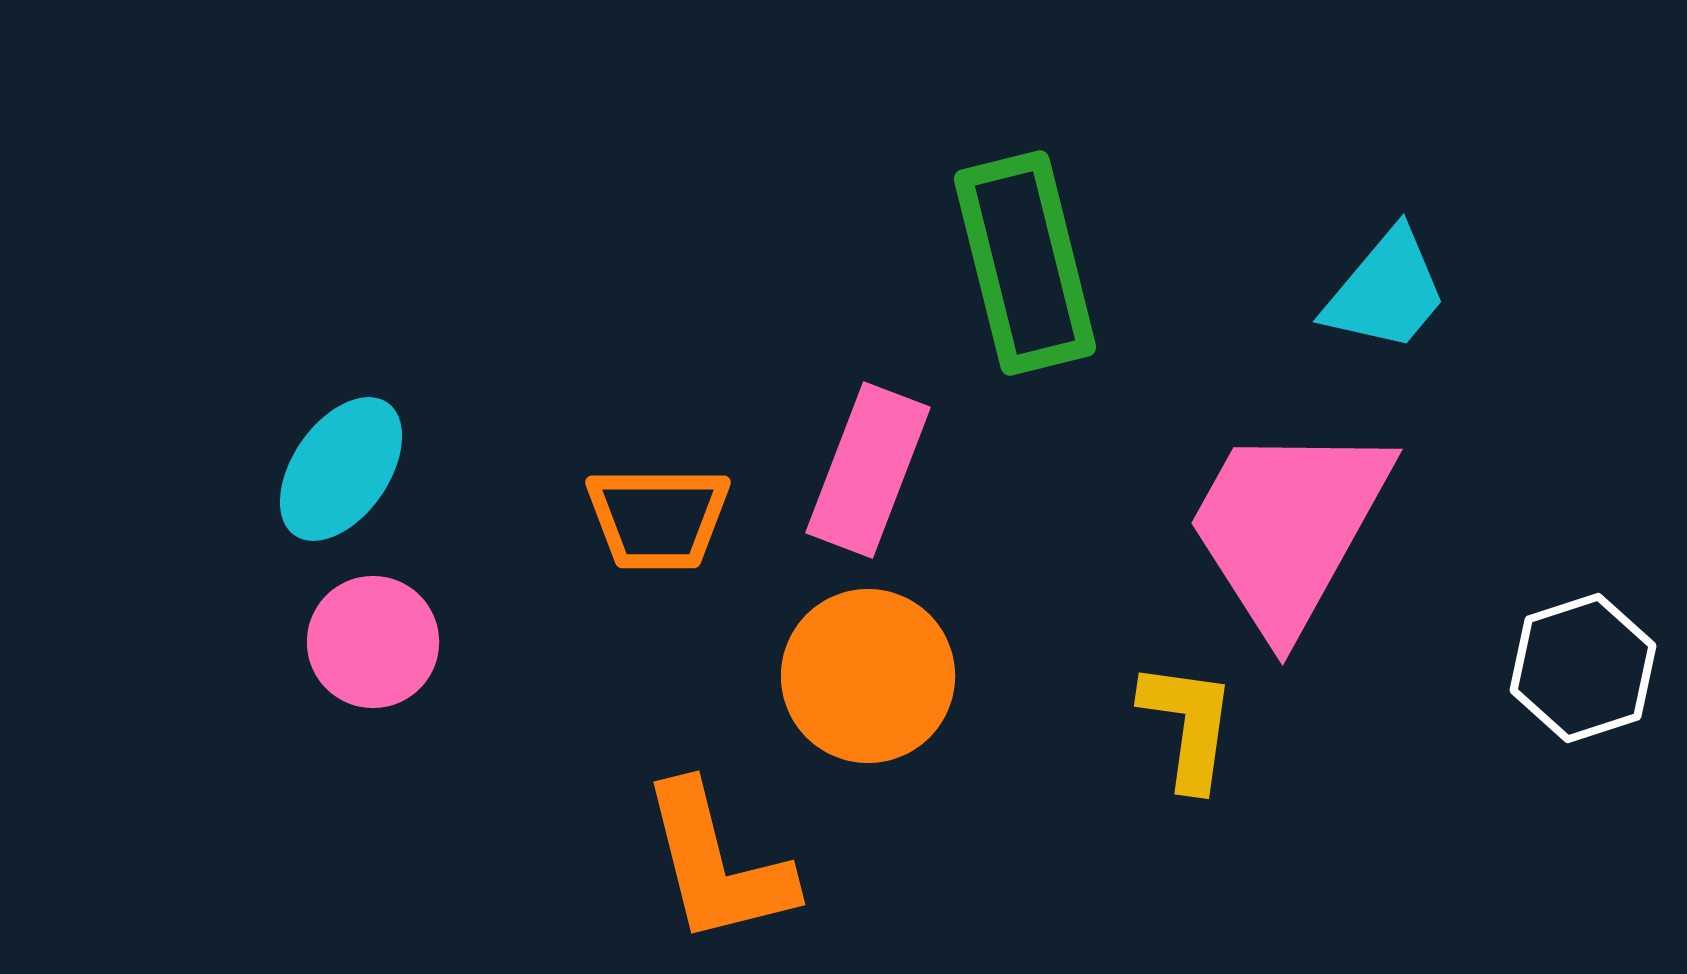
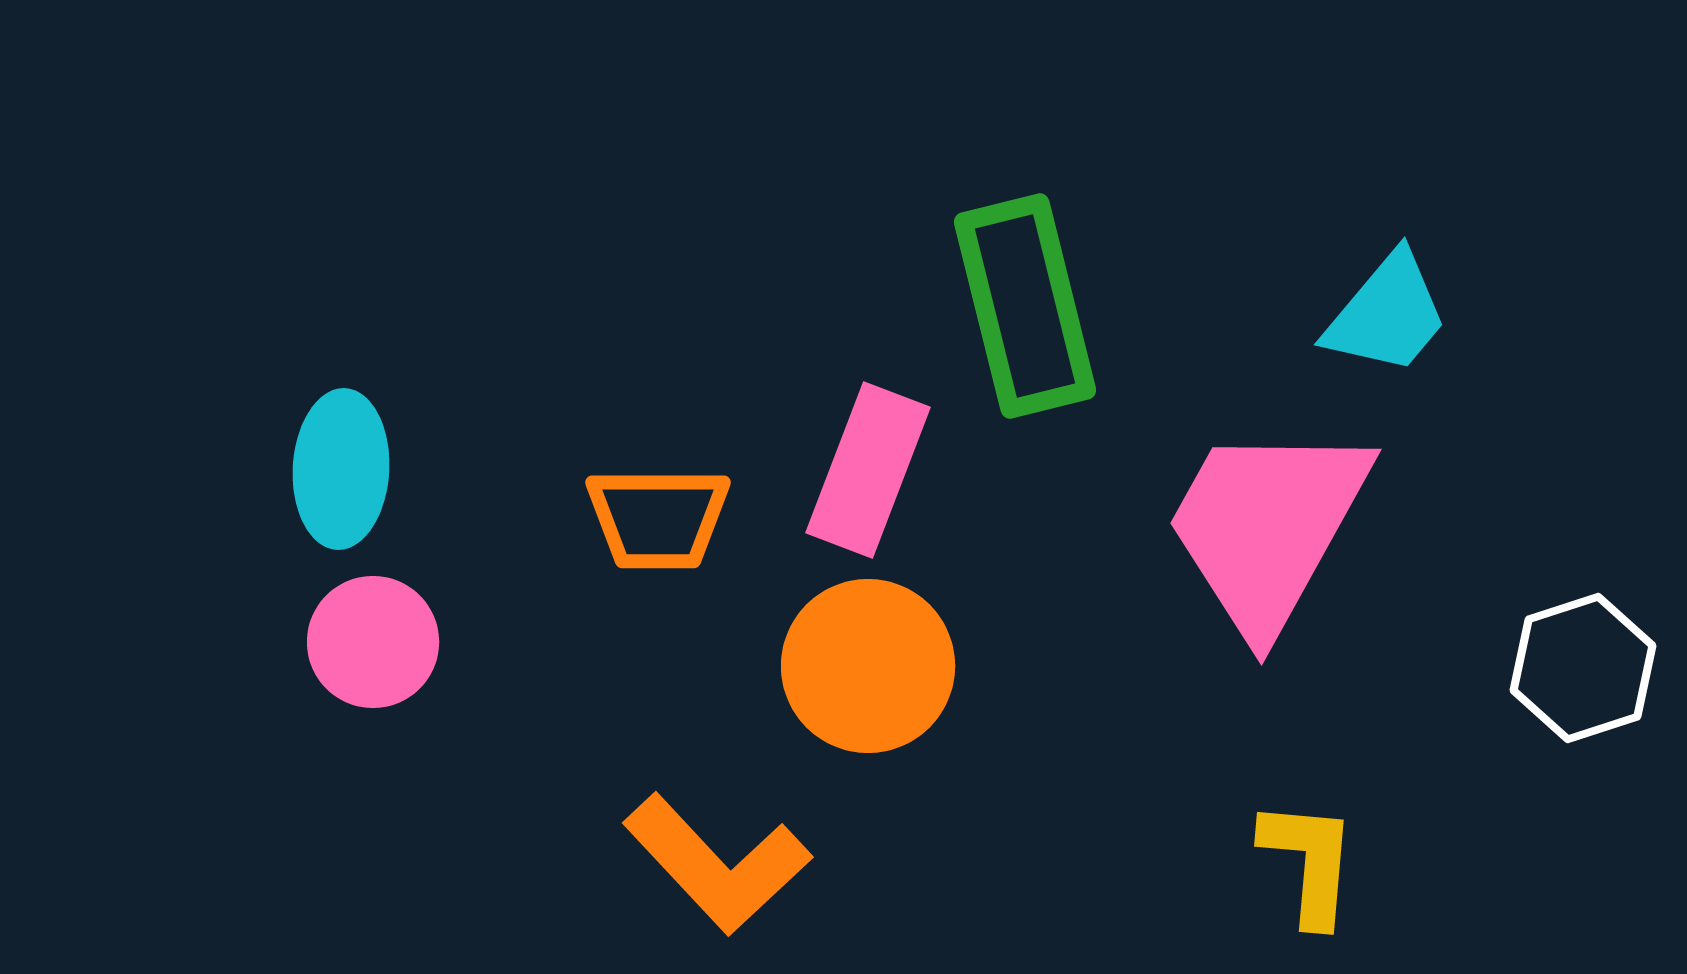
green rectangle: moved 43 px down
cyan trapezoid: moved 1 px right, 23 px down
cyan ellipse: rotated 32 degrees counterclockwise
pink trapezoid: moved 21 px left
orange circle: moved 10 px up
yellow L-shape: moved 121 px right, 137 px down; rotated 3 degrees counterclockwise
orange L-shape: rotated 29 degrees counterclockwise
